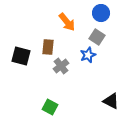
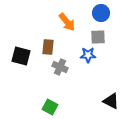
gray square: moved 1 px right; rotated 35 degrees counterclockwise
blue star: rotated 21 degrees clockwise
gray cross: moved 1 px left, 1 px down; rotated 28 degrees counterclockwise
